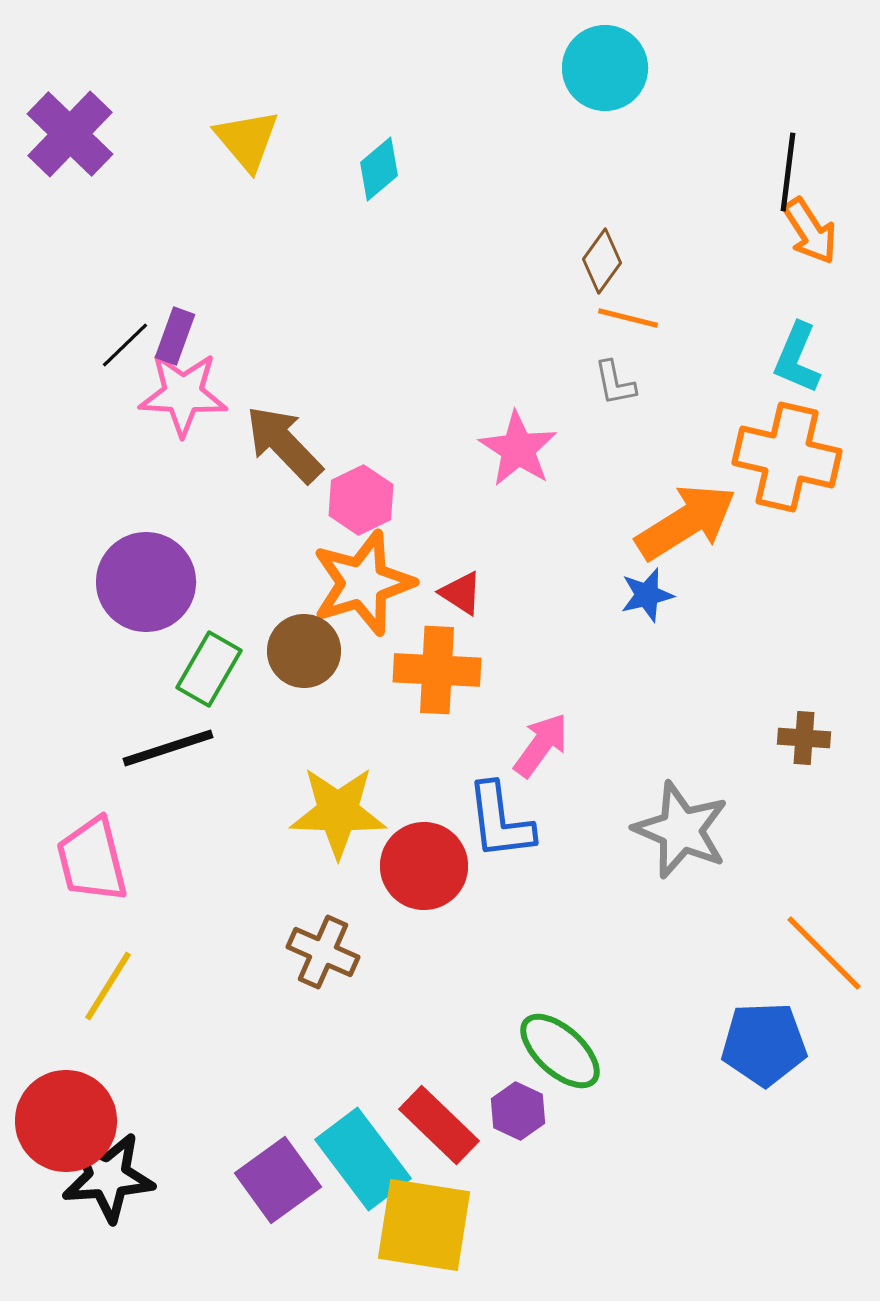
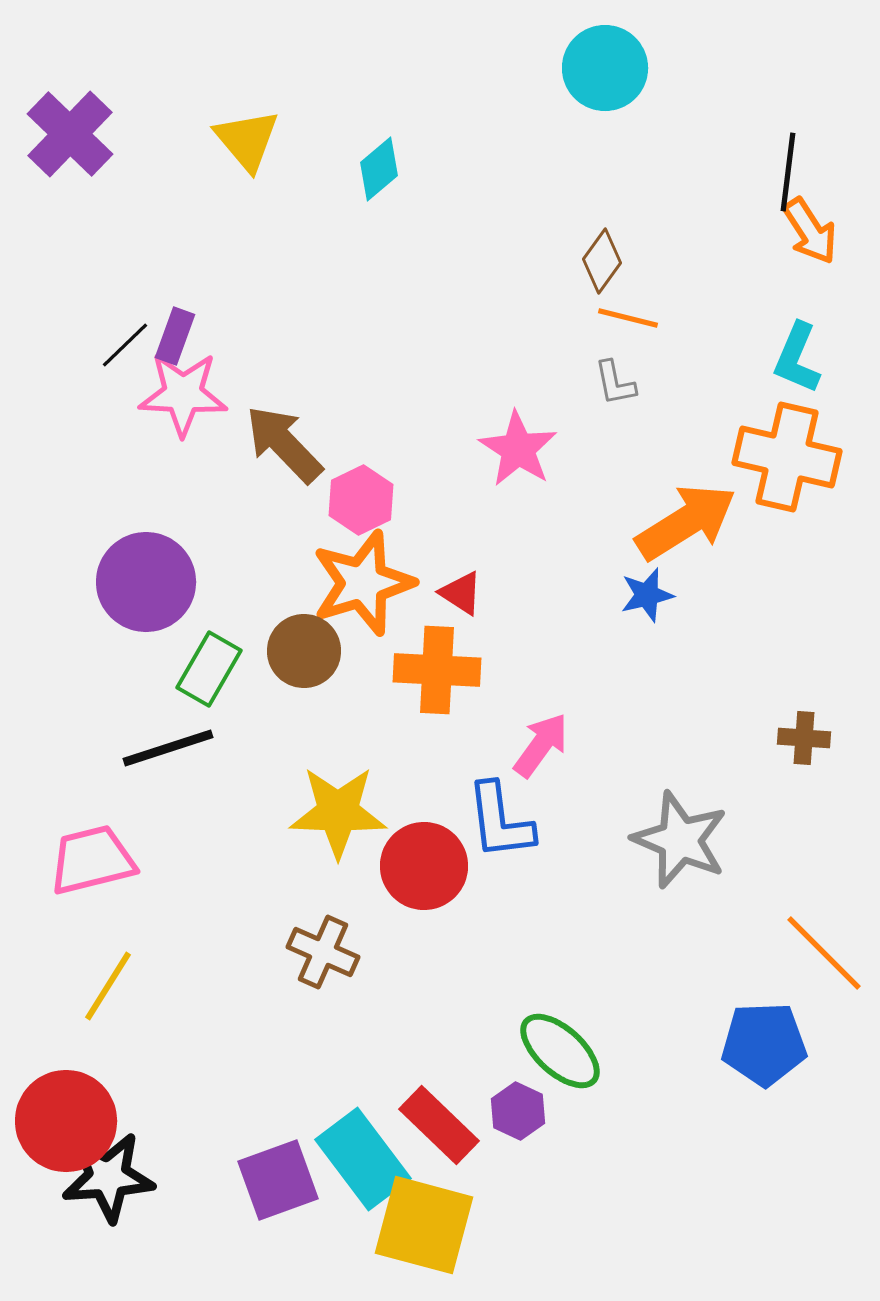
gray star at (681, 830): moved 1 px left, 10 px down
pink trapezoid at (92, 860): rotated 90 degrees clockwise
purple square at (278, 1180): rotated 16 degrees clockwise
yellow square at (424, 1225): rotated 6 degrees clockwise
